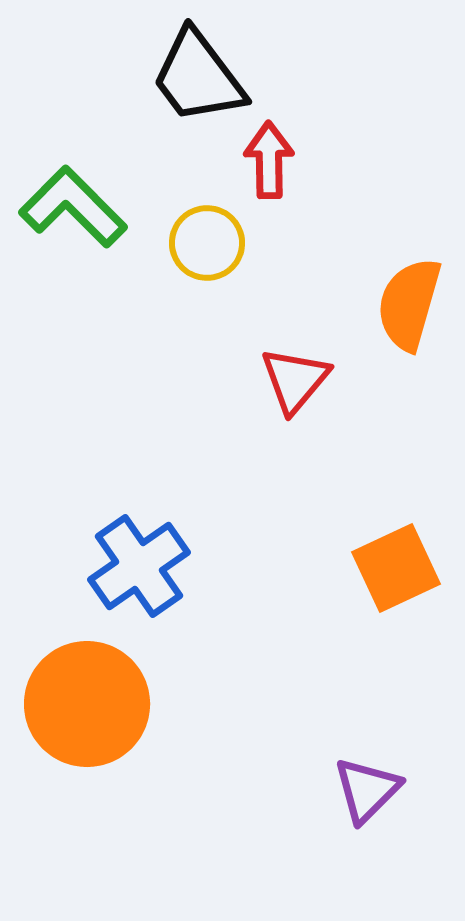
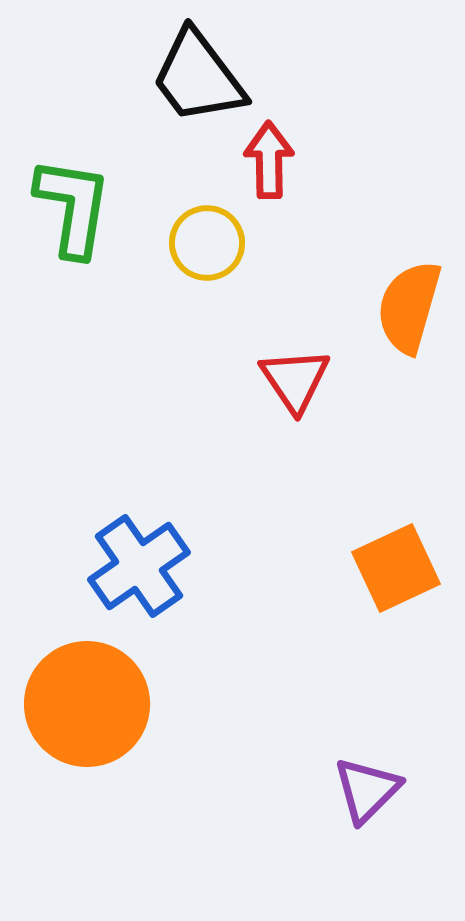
green L-shape: rotated 54 degrees clockwise
orange semicircle: moved 3 px down
red triangle: rotated 14 degrees counterclockwise
